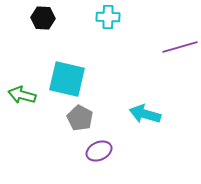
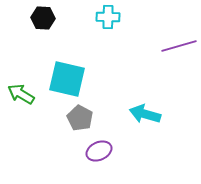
purple line: moved 1 px left, 1 px up
green arrow: moved 1 px left, 1 px up; rotated 16 degrees clockwise
